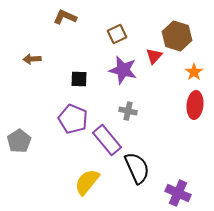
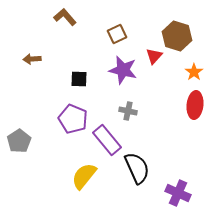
brown L-shape: rotated 25 degrees clockwise
yellow semicircle: moved 3 px left, 6 px up
